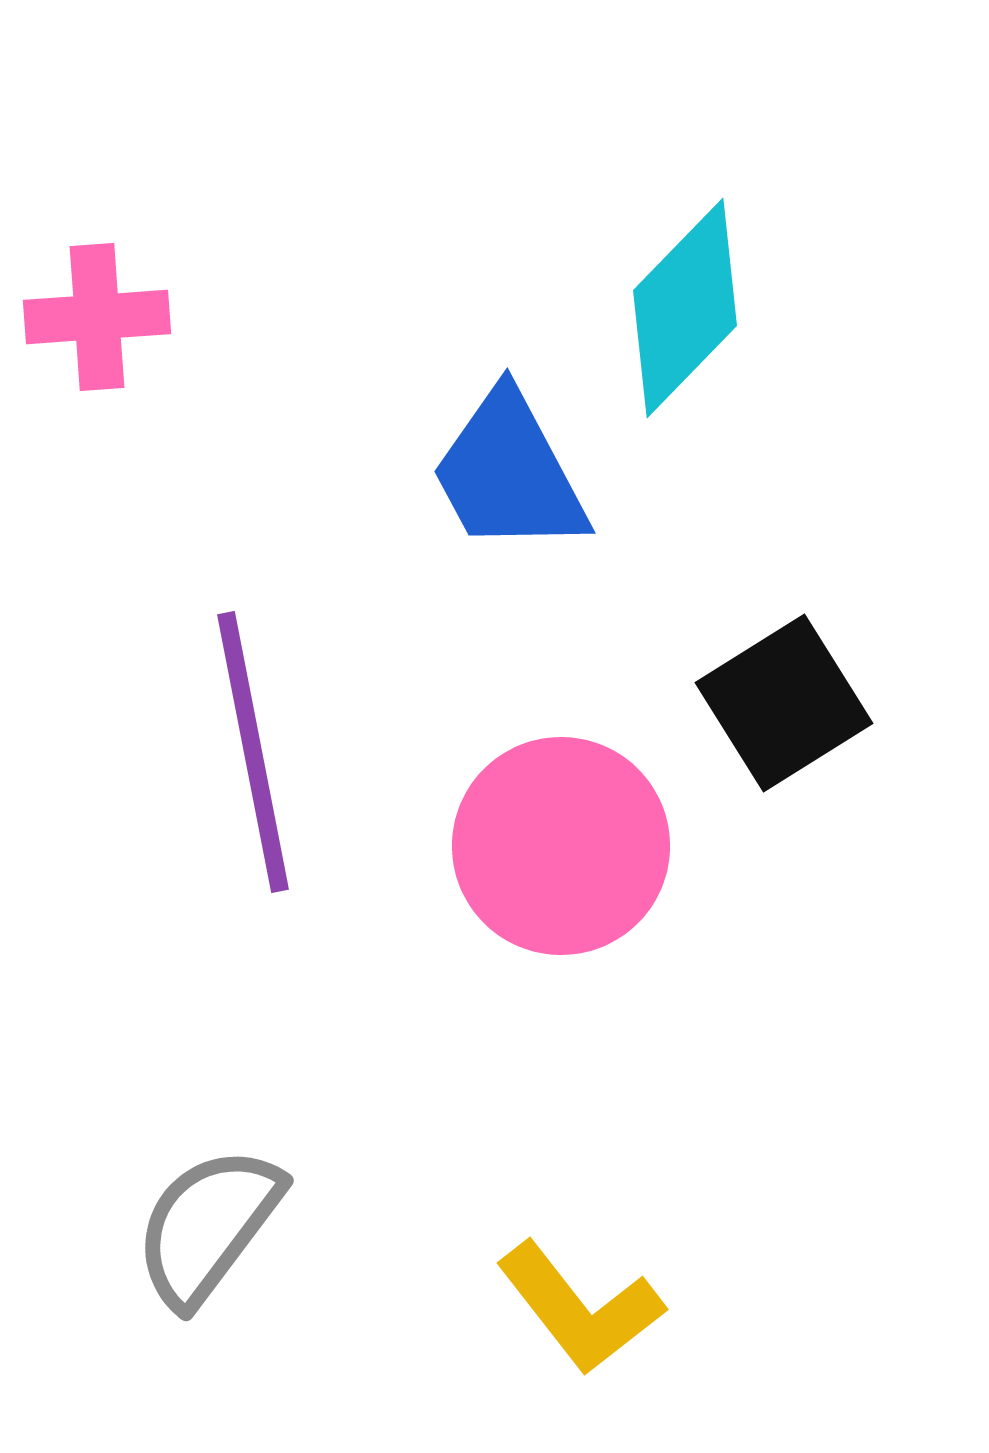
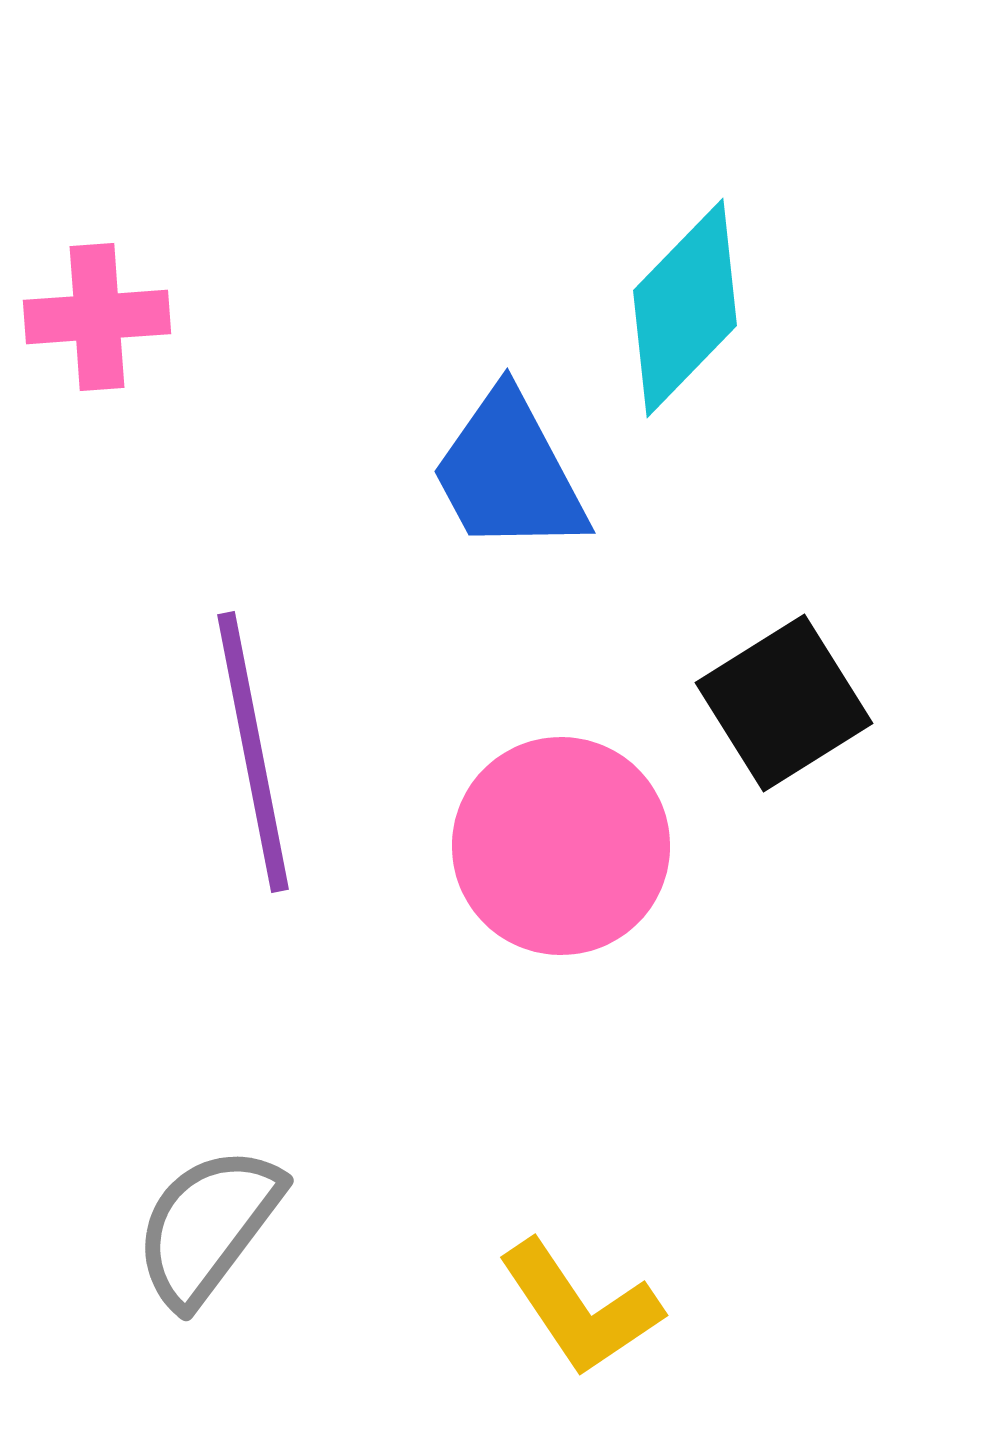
yellow L-shape: rotated 4 degrees clockwise
